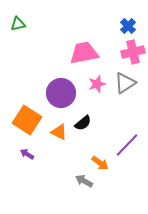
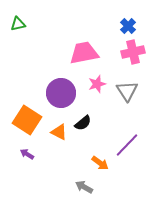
gray triangle: moved 2 px right, 8 px down; rotated 30 degrees counterclockwise
gray arrow: moved 6 px down
